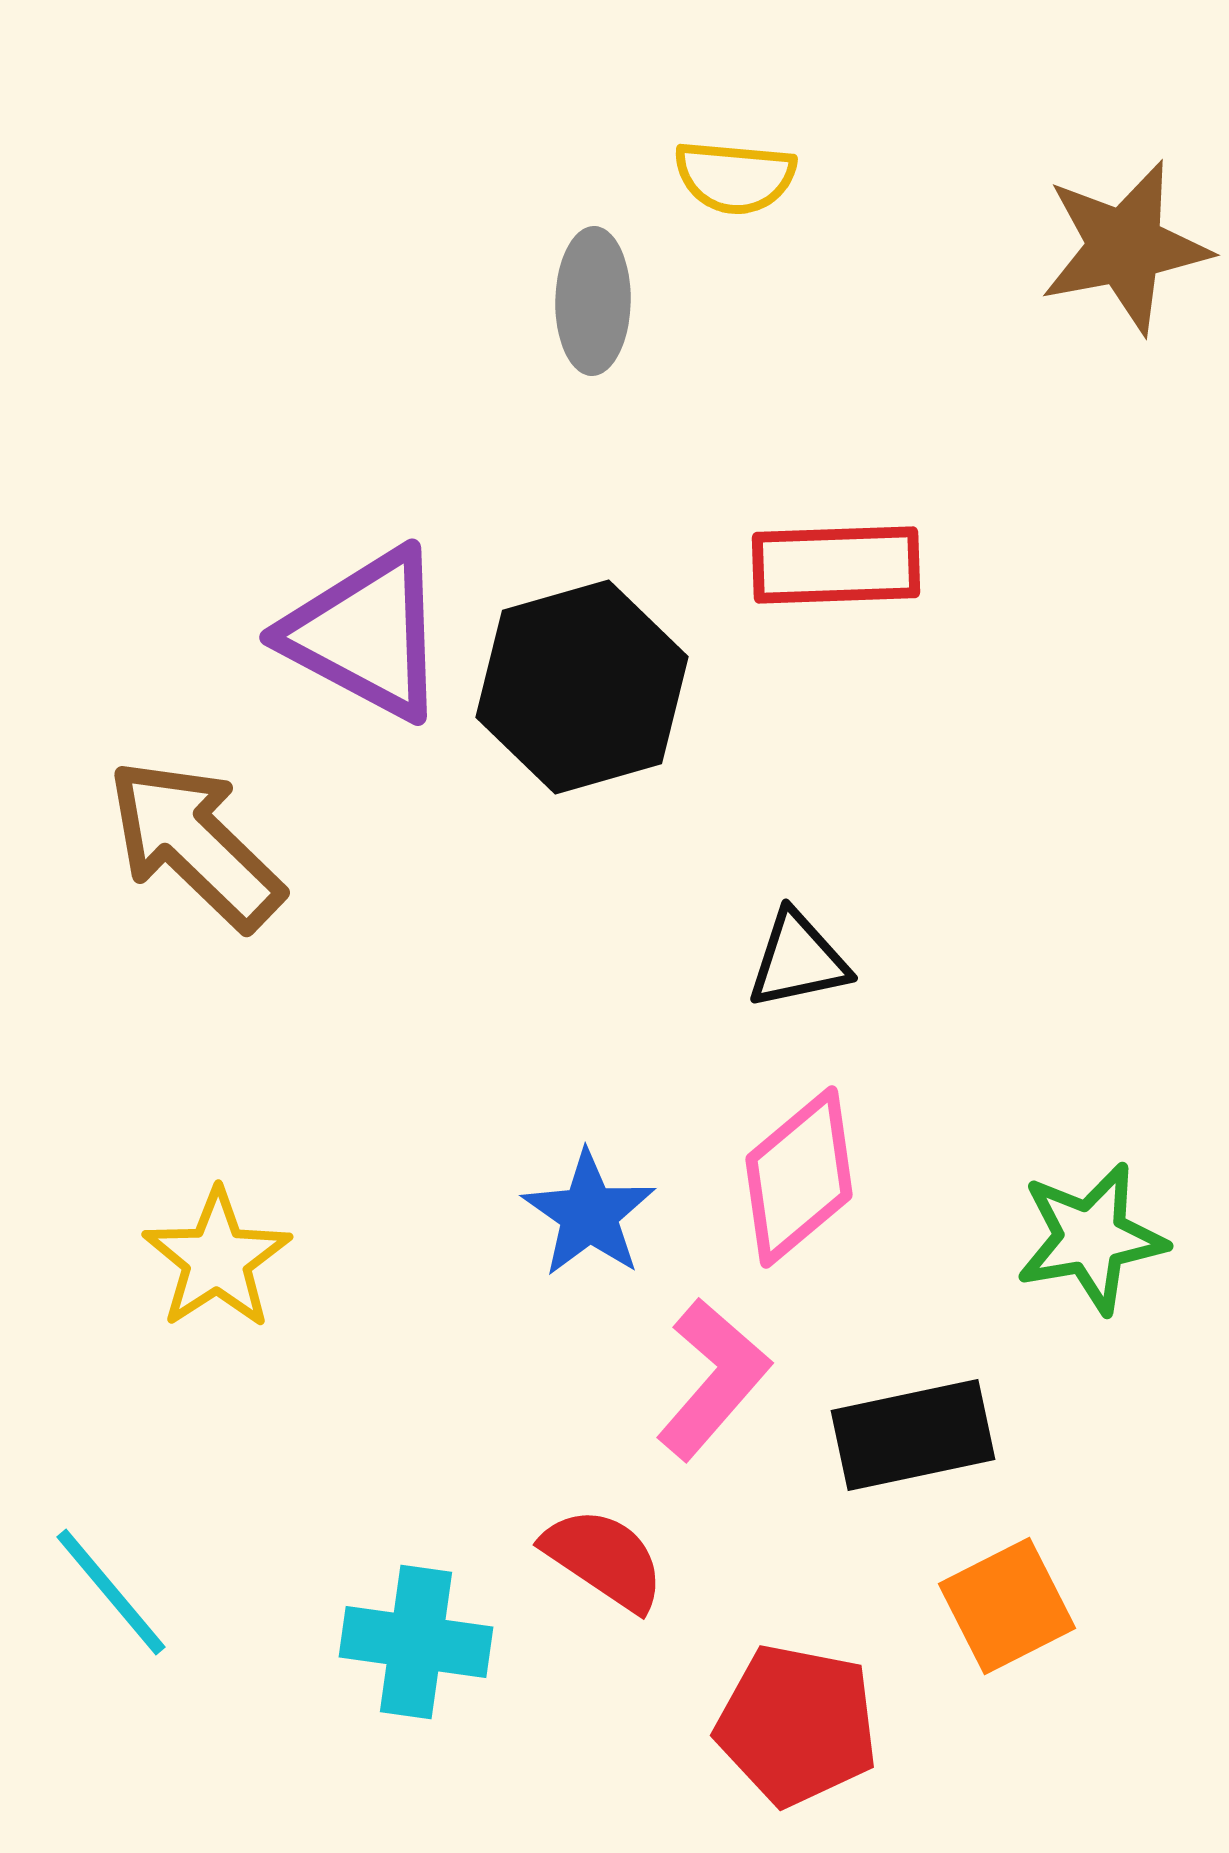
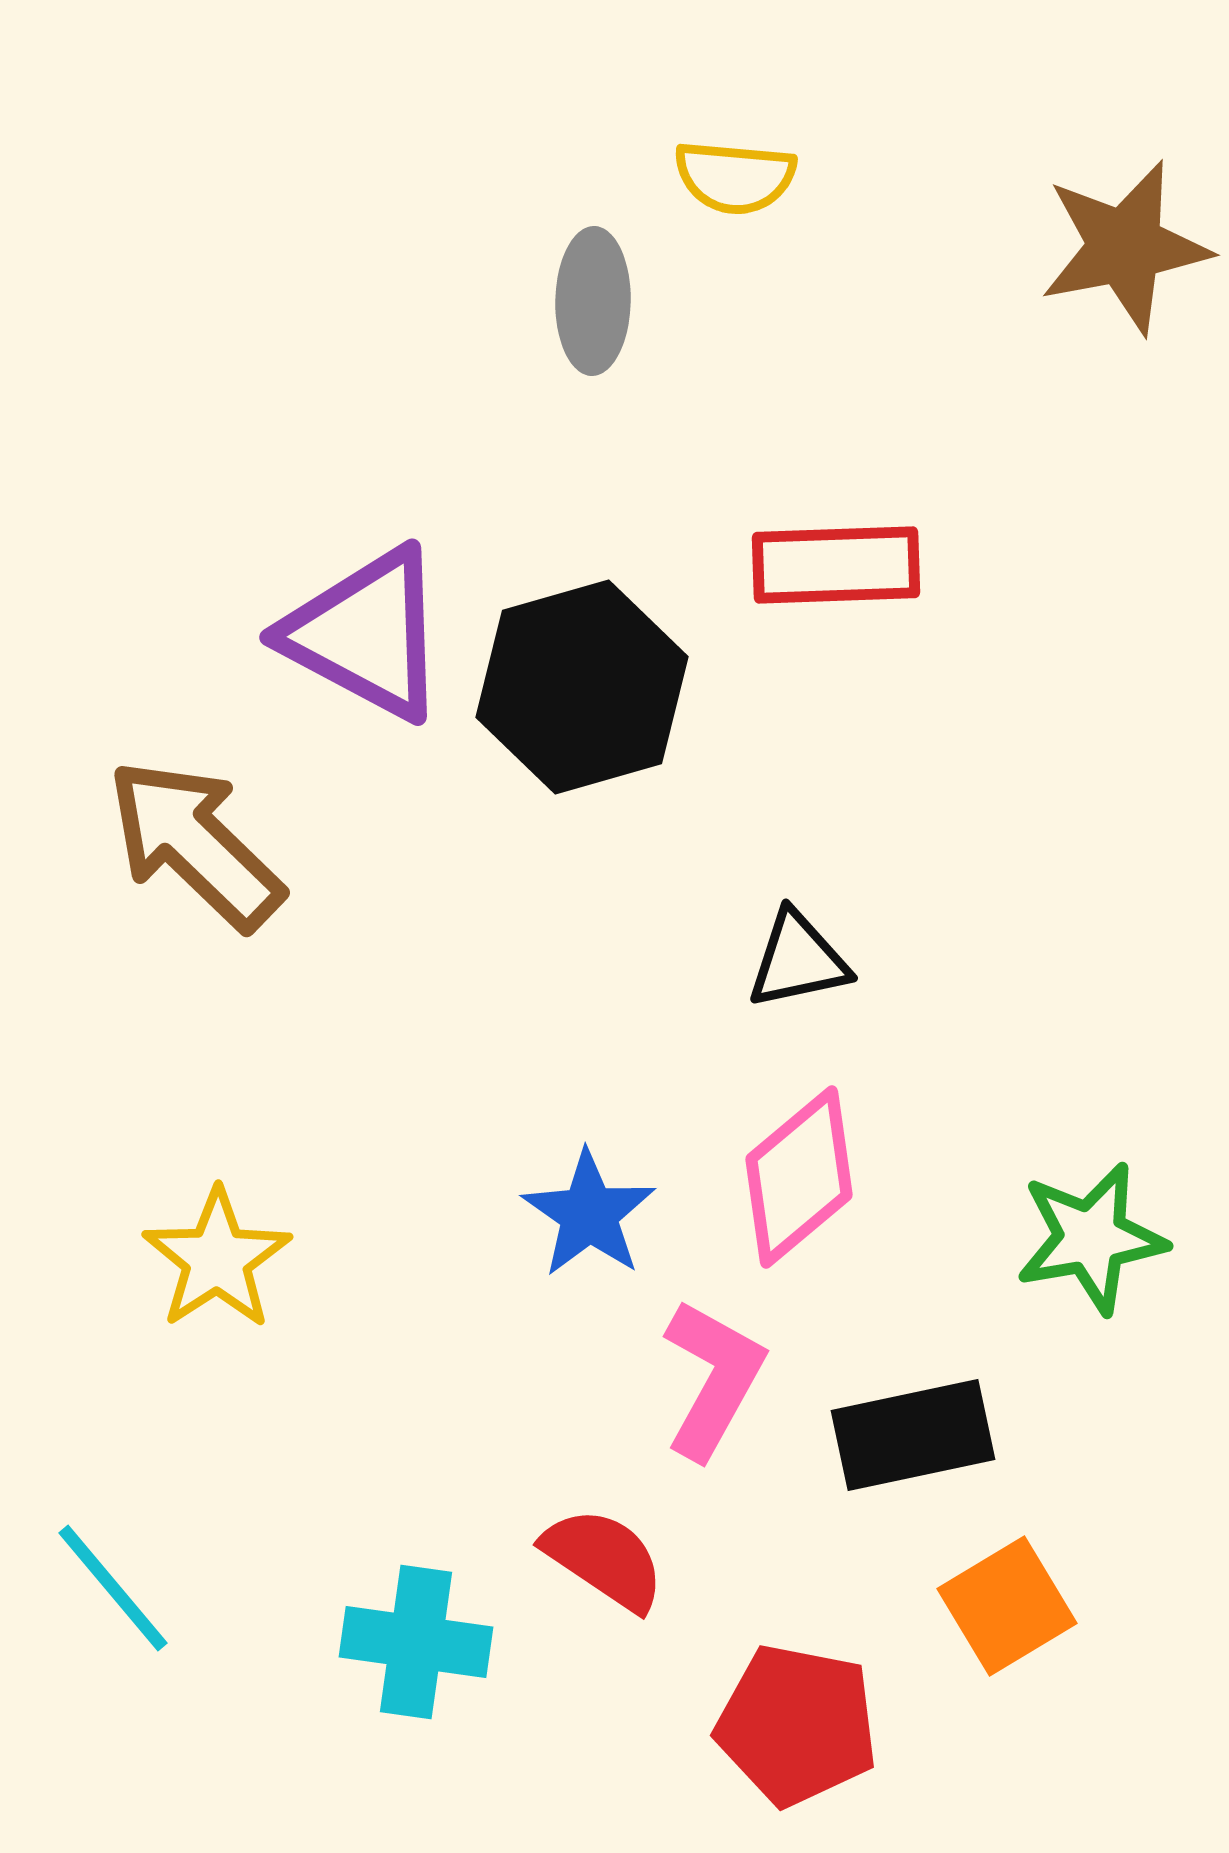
pink L-shape: rotated 12 degrees counterclockwise
cyan line: moved 2 px right, 4 px up
orange square: rotated 4 degrees counterclockwise
